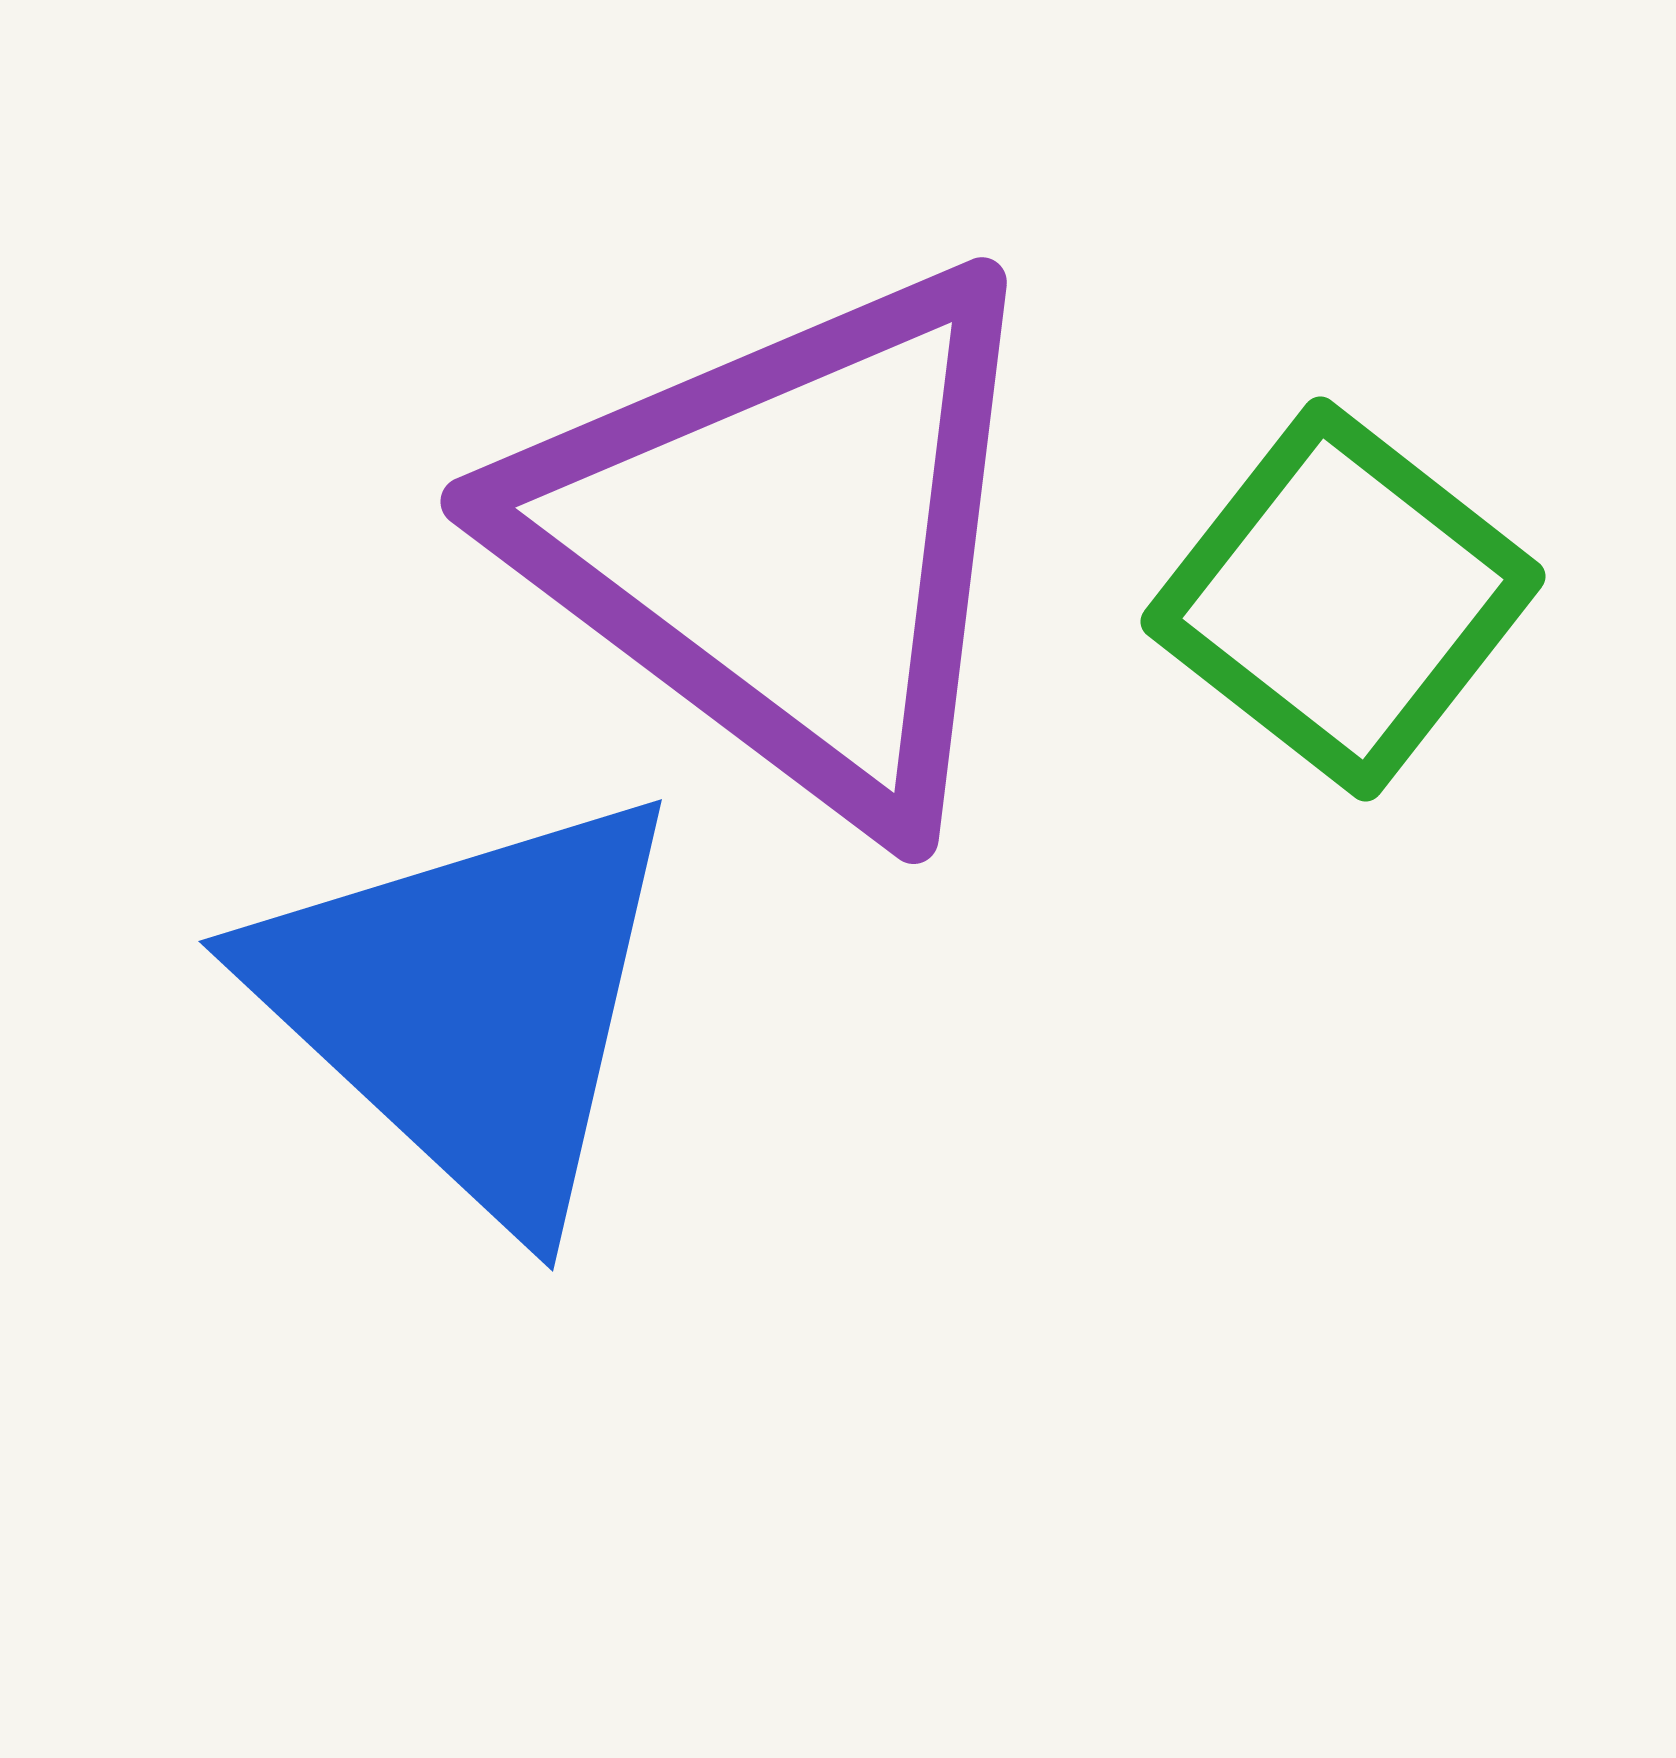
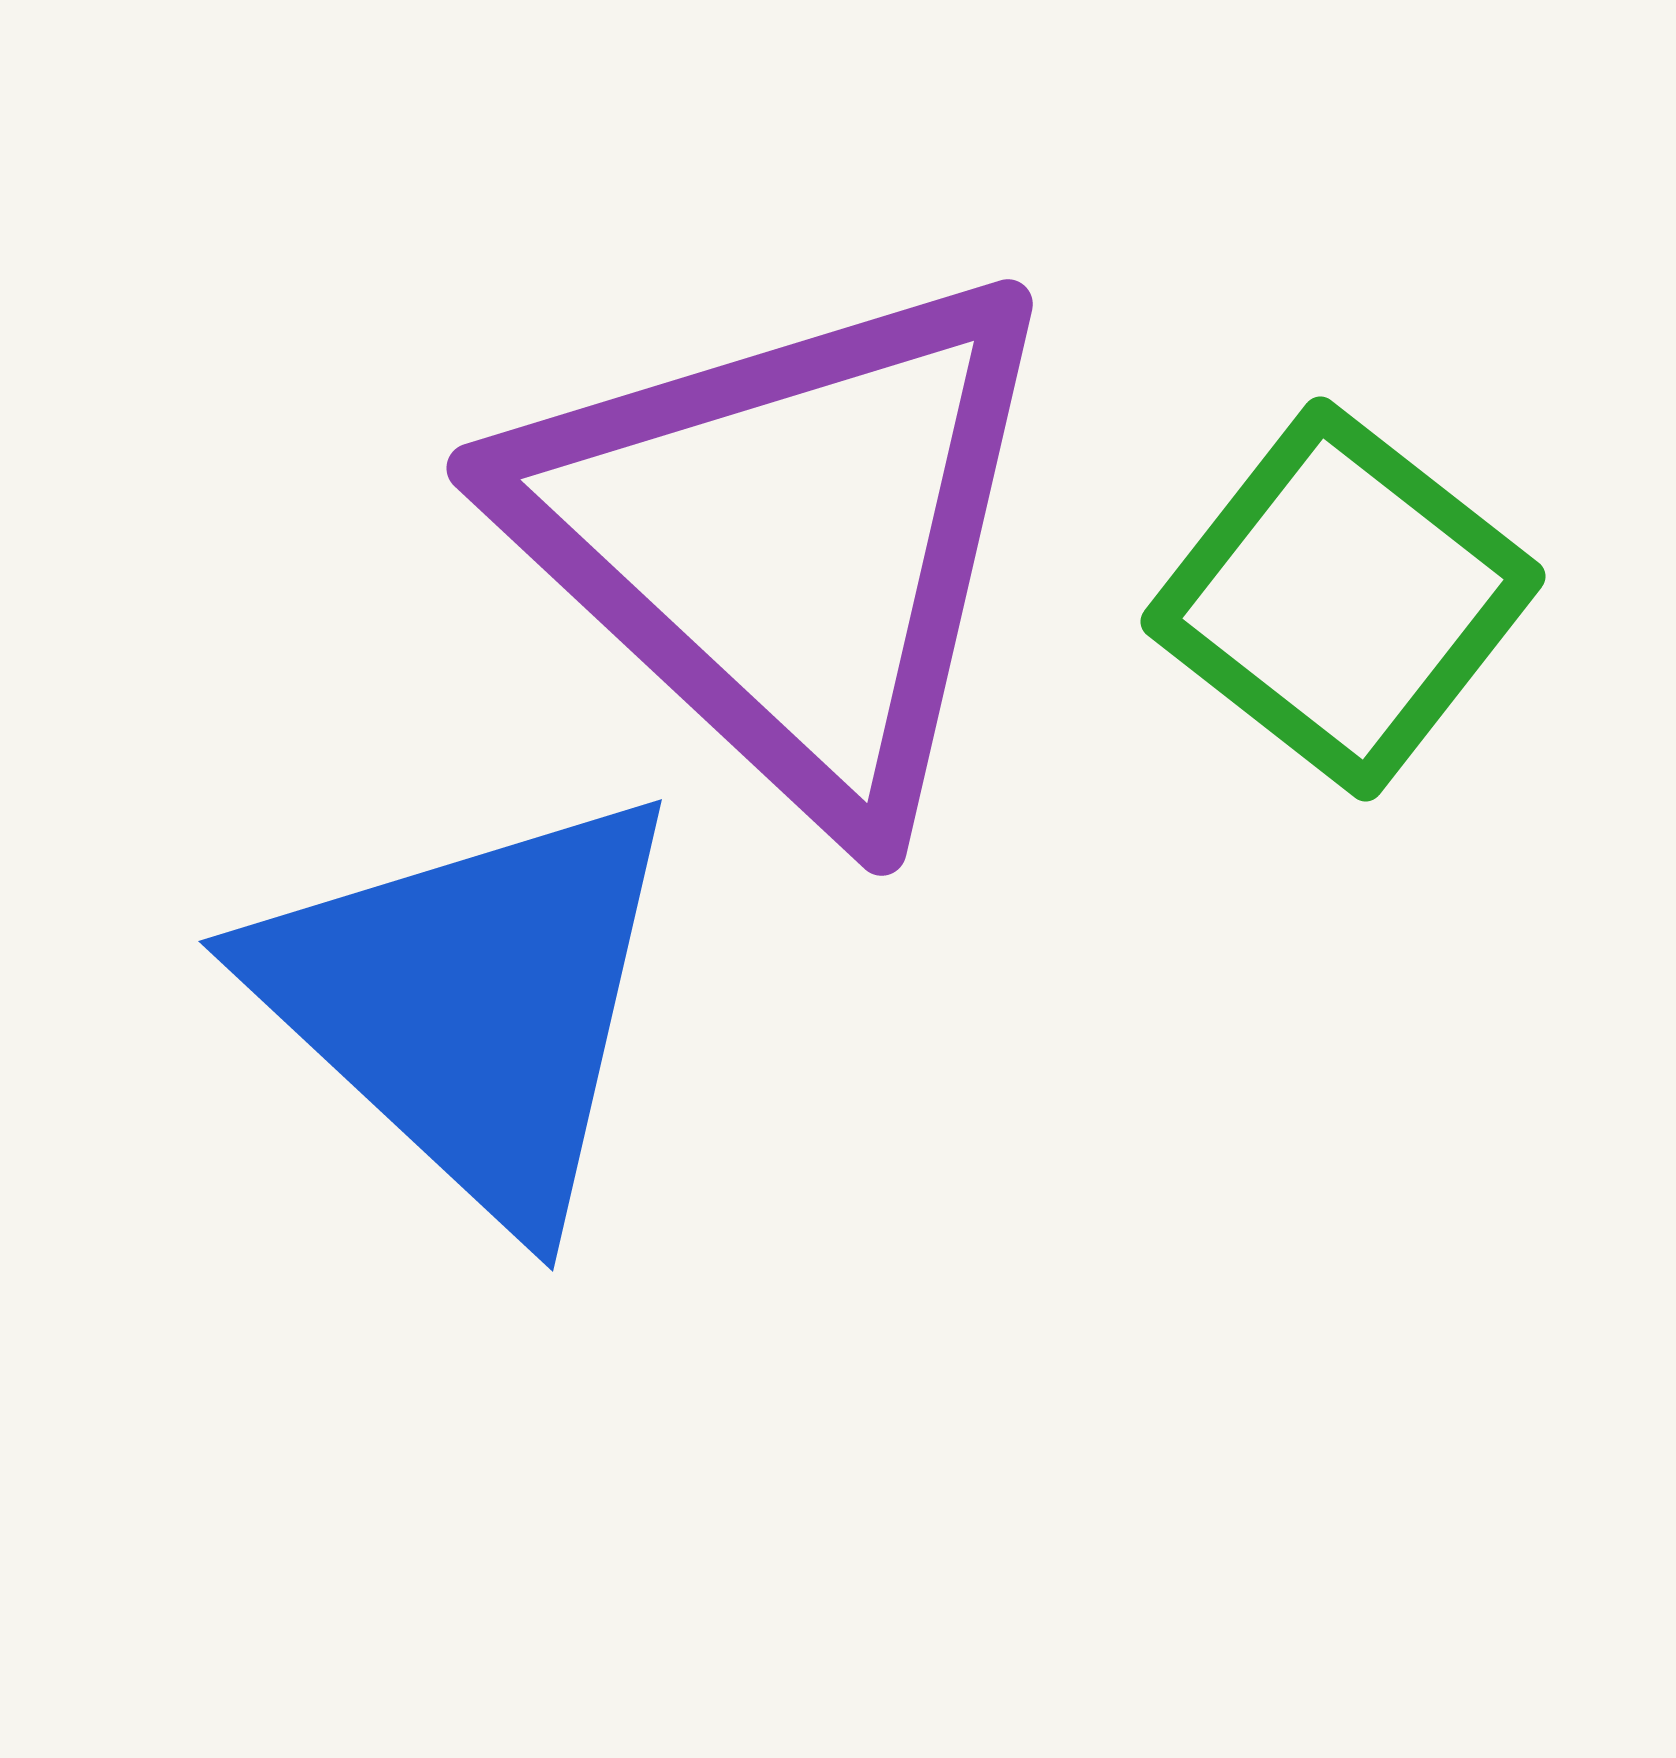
purple triangle: rotated 6 degrees clockwise
